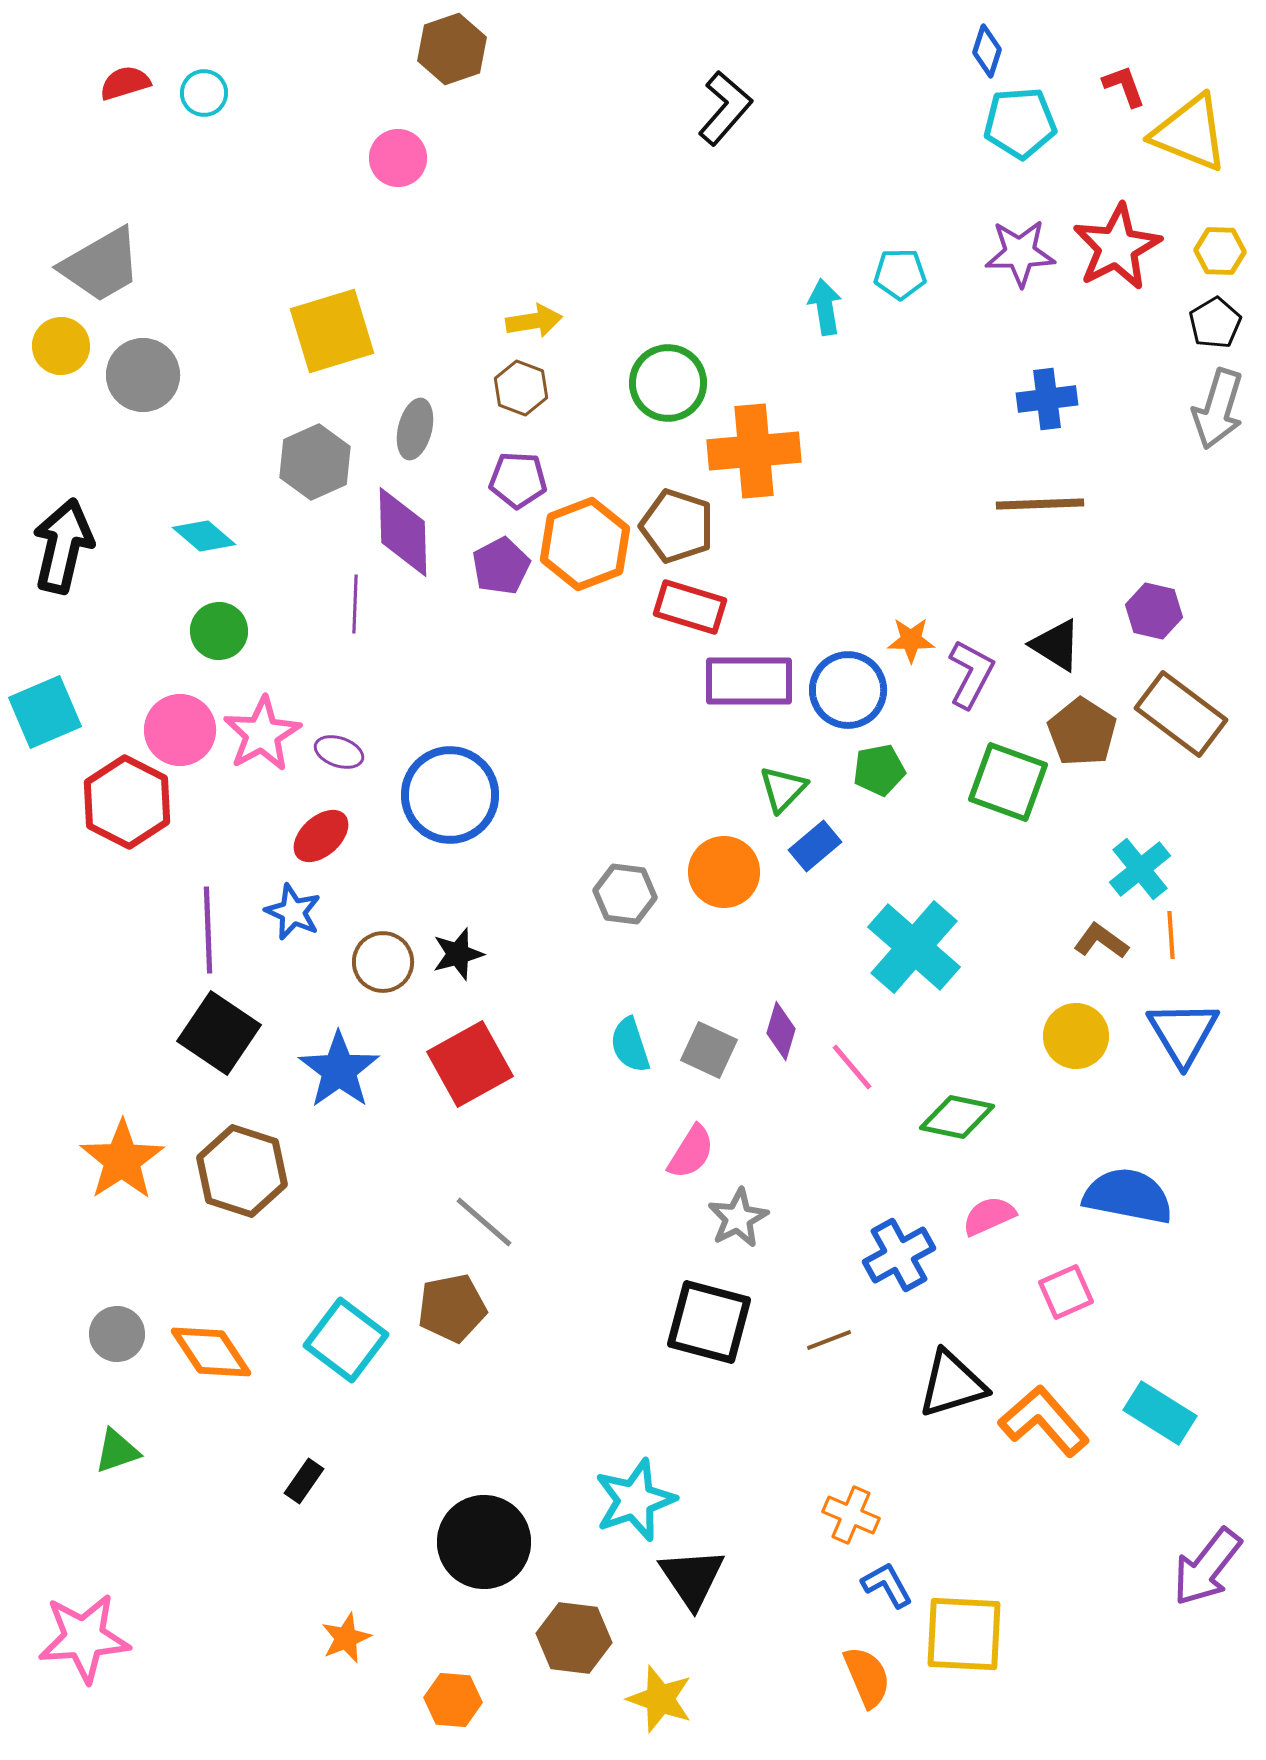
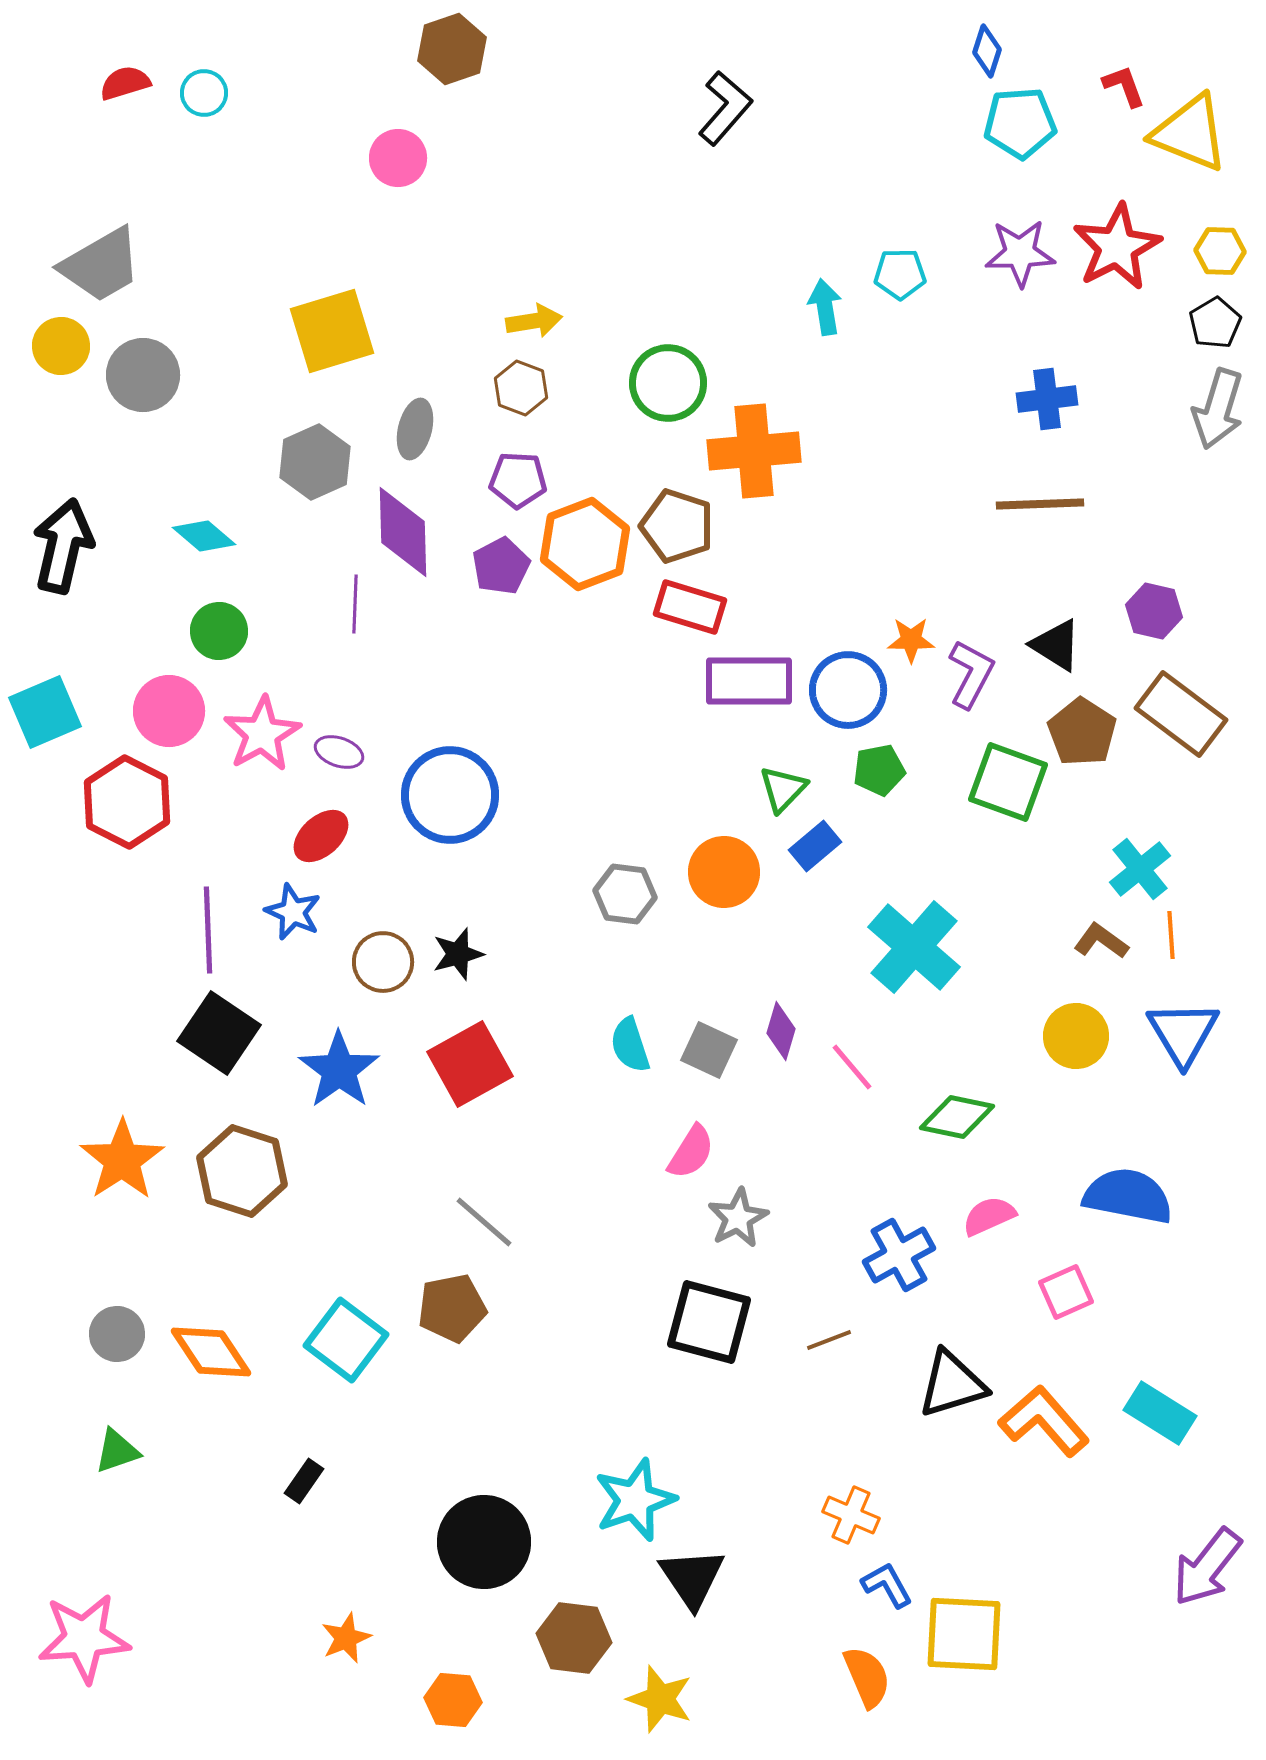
pink circle at (180, 730): moved 11 px left, 19 px up
